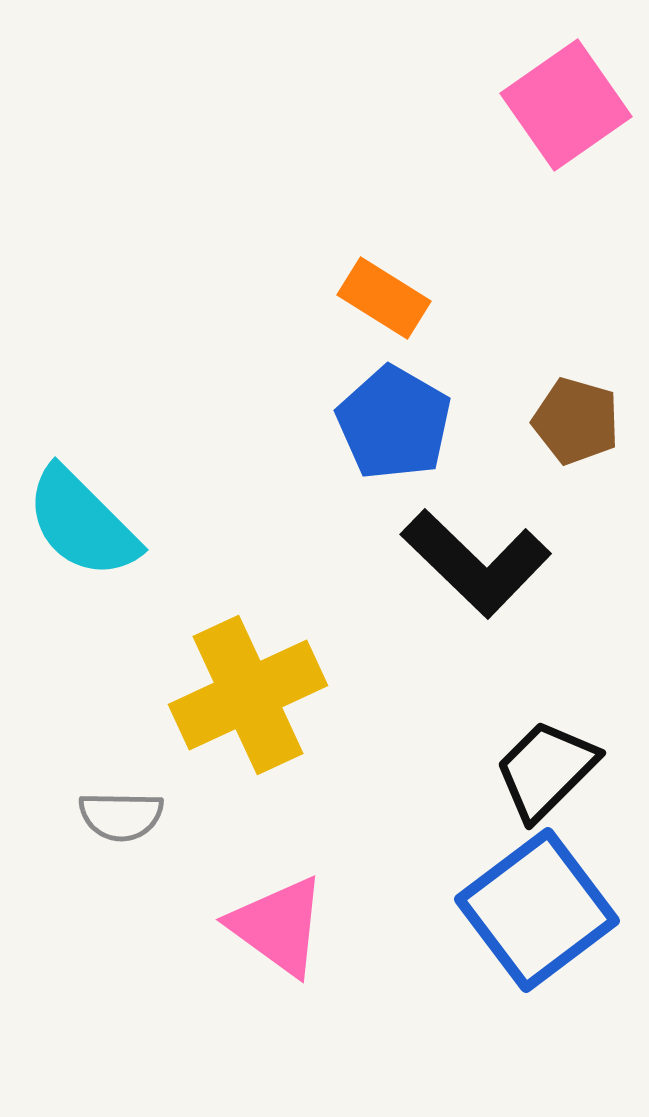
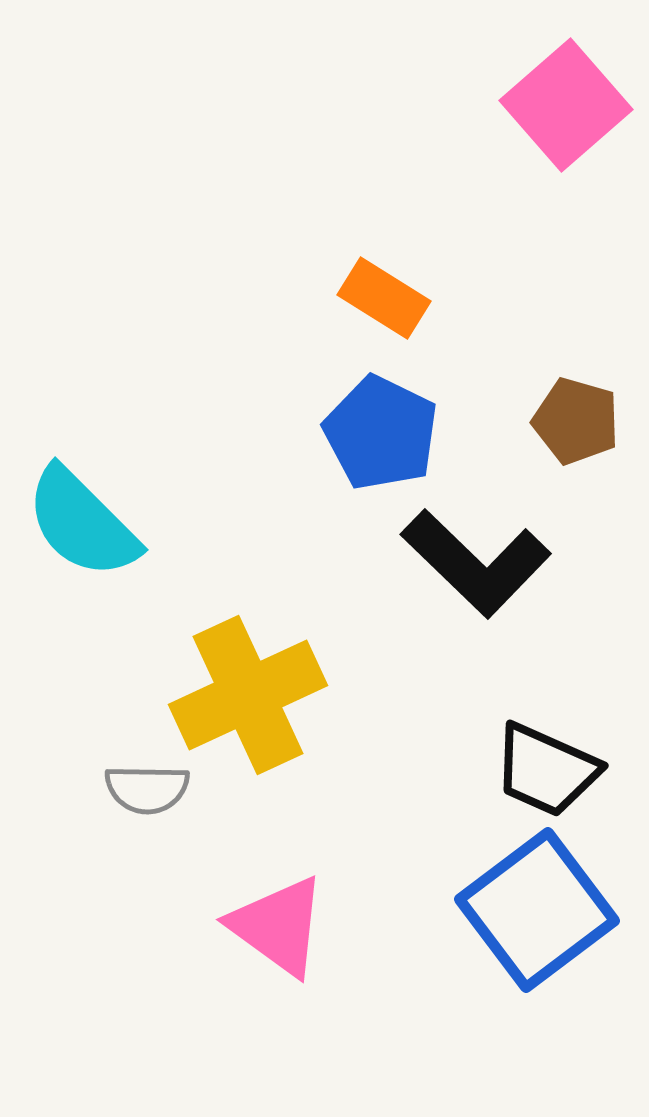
pink square: rotated 6 degrees counterclockwise
blue pentagon: moved 13 px left, 10 px down; rotated 4 degrees counterclockwise
black trapezoid: rotated 111 degrees counterclockwise
gray semicircle: moved 26 px right, 27 px up
